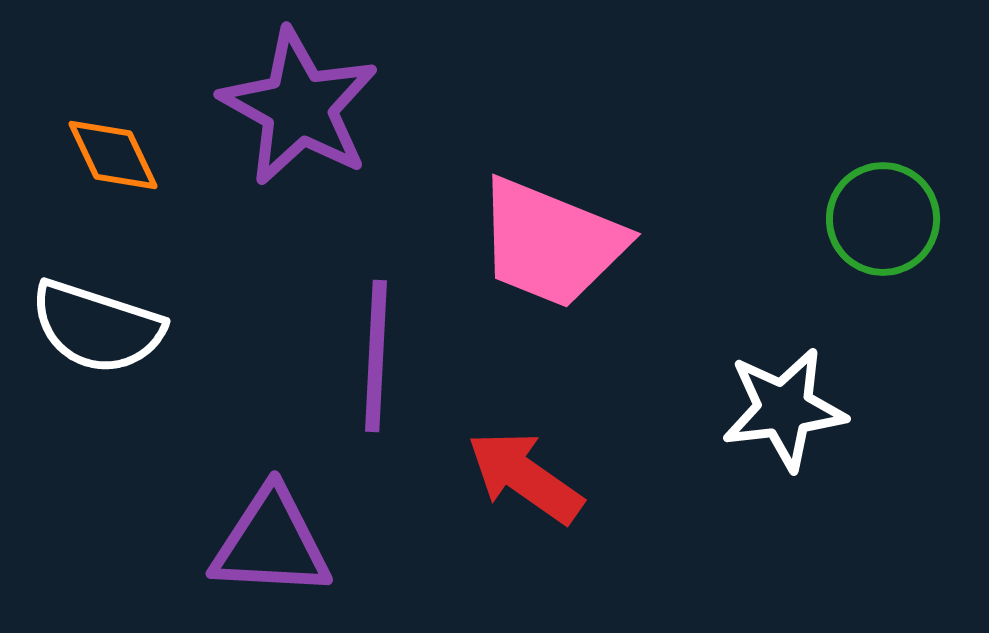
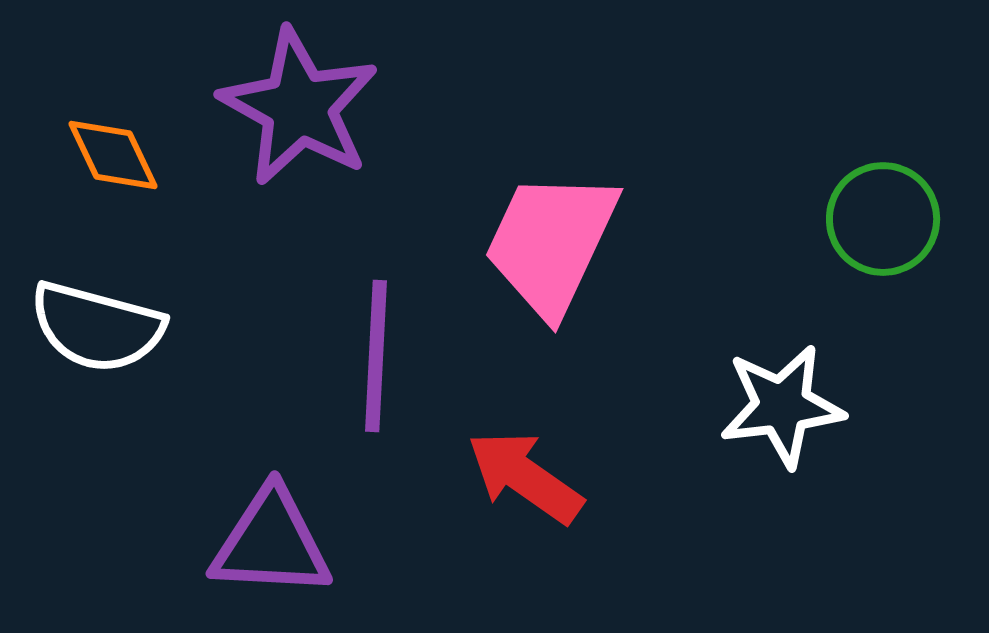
pink trapezoid: rotated 93 degrees clockwise
white semicircle: rotated 3 degrees counterclockwise
white star: moved 2 px left, 3 px up
